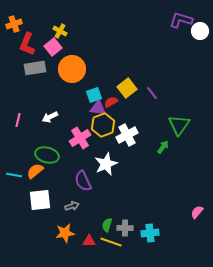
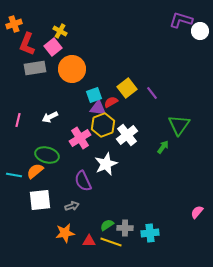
white cross: rotated 10 degrees counterclockwise
green semicircle: rotated 40 degrees clockwise
